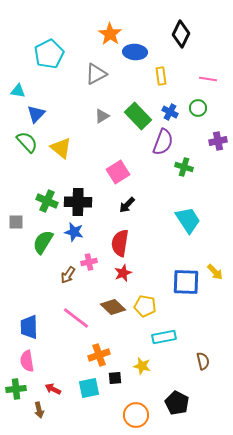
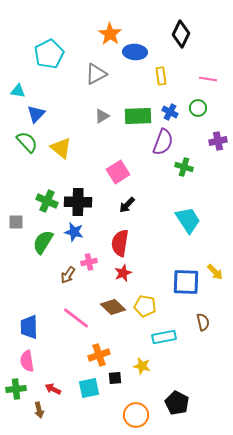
green rectangle at (138, 116): rotated 48 degrees counterclockwise
brown semicircle at (203, 361): moved 39 px up
